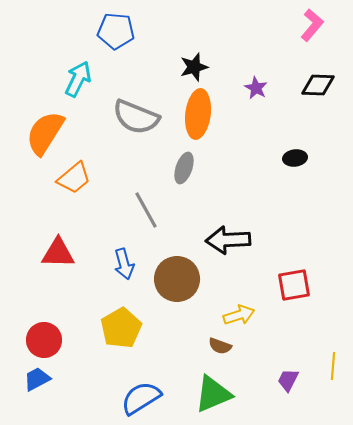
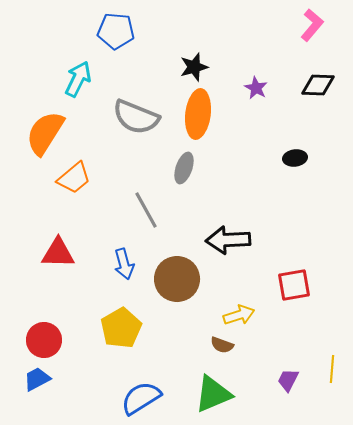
brown semicircle: moved 2 px right, 1 px up
yellow line: moved 1 px left, 3 px down
